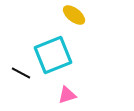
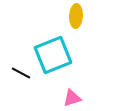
yellow ellipse: moved 2 px right, 1 px down; rotated 55 degrees clockwise
pink triangle: moved 5 px right, 3 px down
